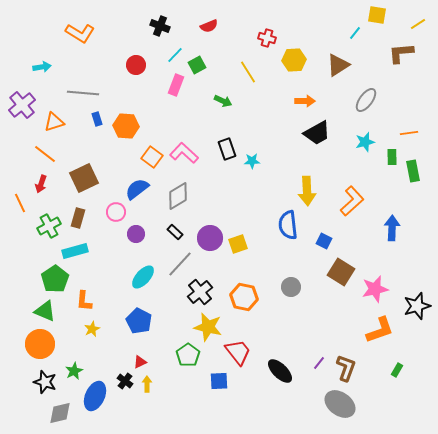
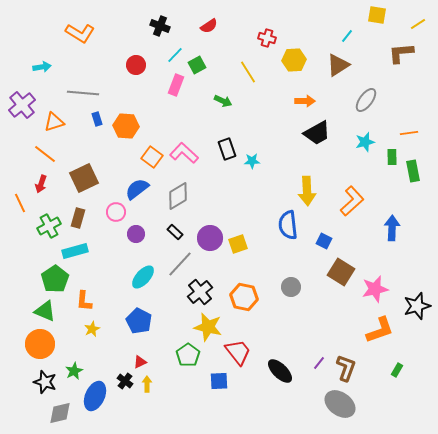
red semicircle at (209, 26): rotated 12 degrees counterclockwise
cyan line at (355, 33): moved 8 px left, 3 px down
